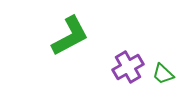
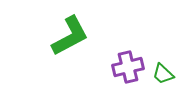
purple cross: rotated 16 degrees clockwise
